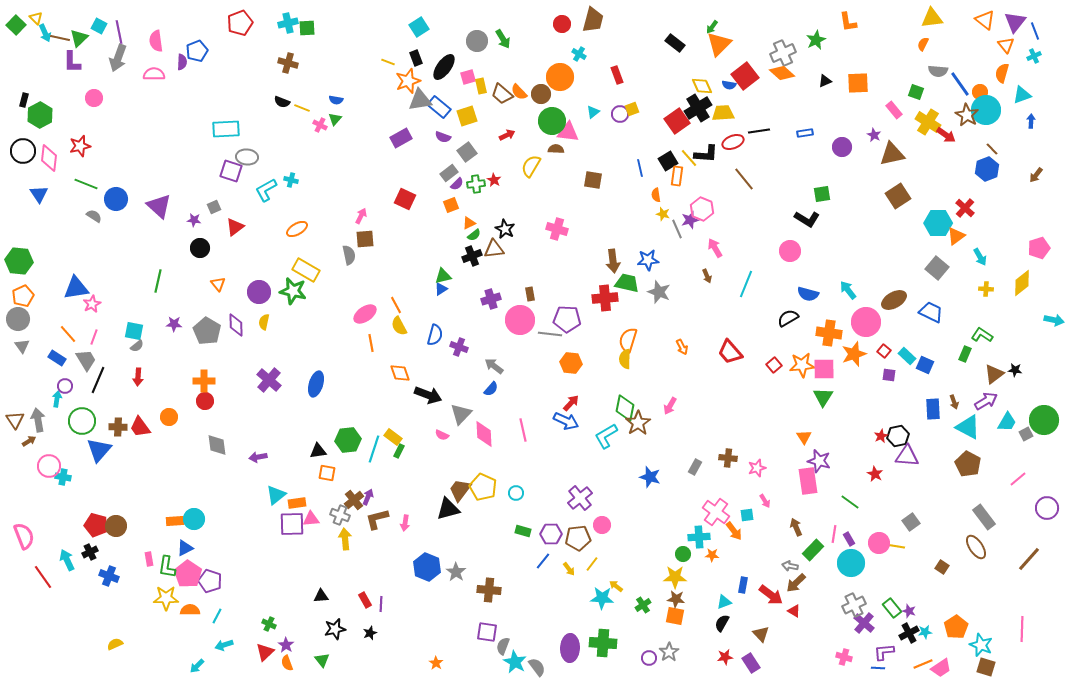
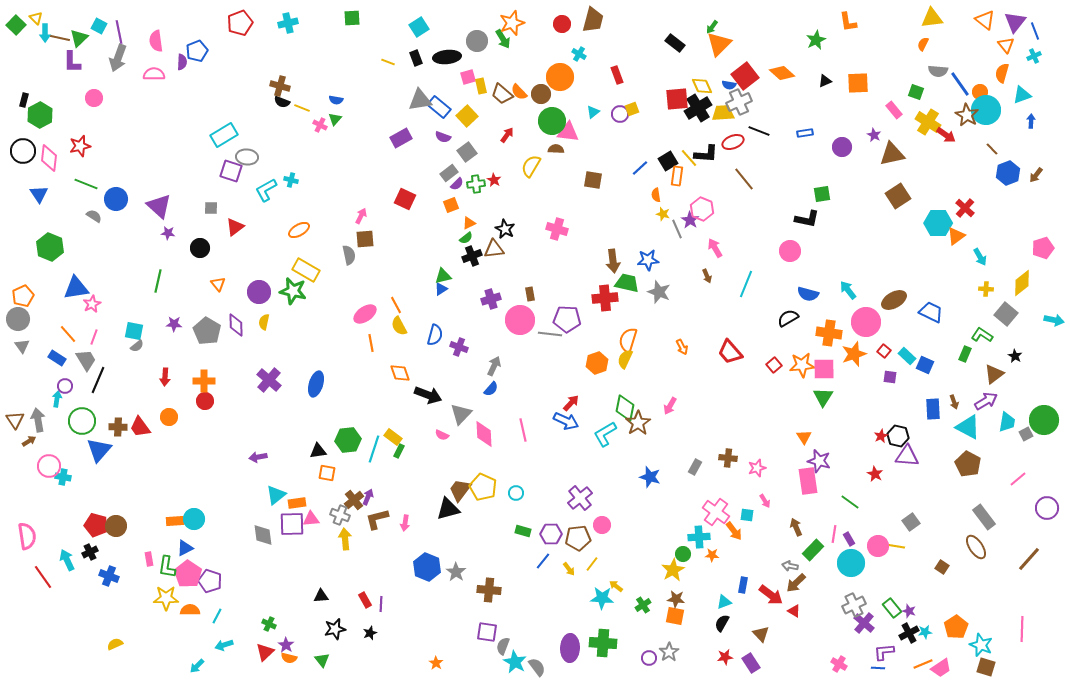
green square at (307, 28): moved 45 px right, 10 px up
cyan arrow at (45, 33): rotated 24 degrees clockwise
gray cross at (783, 53): moved 44 px left, 49 px down
brown cross at (288, 63): moved 8 px left, 23 px down
black ellipse at (444, 67): moved 3 px right, 10 px up; rotated 48 degrees clockwise
orange star at (408, 81): moved 104 px right, 58 px up
yellow square at (467, 116): rotated 25 degrees counterclockwise
red square at (677, 121): moved 22 px up; rotated 30 degrees clockwise
cyan rectangle at (226, 129): moved 2 px left, 6 px down; rotated 28 degrees counterclockwise
black line at (759, 131): rotated 30 degrees clockwise
red arrow at (507, 135): rotated 28 degrees counterclockwise
blue line at (640, 168): rotated 60 degrees clockwise
blue hexagon at (987, 169): moved 21 px right, 4 px down
gray square at (214, 207): moved 3 px left, 1 px down; rotated 24 degrees clockwise
black L-shape at (807, 219): rotated 20 degrees counterclockwise
purple star at (194, 220): moved 26 px left, 13 px down
purple star at (690, 220): rotated 24 degrees counterclockwise
orange ellipse at (297, 229): moved 2 px right, 1 px down
green semicircle at (474, 235): moved 8 px left, 3 px down
pink pentagon at (1039, 248): moved 4 px right
green hexagon at (19, 261): moved 31 px right, 14 px up; rotated 16 degrees clockwise
gray square at (937, 268): moved 69 px right, 46 px down
yellow semicircle at (625, 359): rotated 24 degrees clockwise
orange hexagon at (571, 363): moved 26 px right; rotated 25 degrees counterclockwise
gray arrow at (494, 366): rotated 78 degrees clockwise
black star at (1015, 370): moved 14 px up; rotated 24 degrees clockwise
purple square at (889, 375): moved 1 px right, 2 px down
red arrow at (138, 377): moved 27 px right
cyan trapezoid at (1007, 422): rotated 20 degrees counterclockwise
cyan L-shape at (606, 436): moved 1 px left, 2 px up
black hexagon at (898, 436): rotated 25 degrees clockwise
gray diamond at (217, 445): moved 46 px right, 90 px down
cyan square at (747, 515): rotated 16 degrees clockwise
pink semicircle at (24, 536): moved 3 px right; rotated 12 degrees clockwise
pink circle at (879, 543): moved 1 px left, 3 px down
yellow star at (675, 577): moved 2 px left, 7 px up; rotated 30 degrees counterclockwise
pink cross at (844, 657): moved 5 px left, 7 px down; rotated 14 degrees clockwise
orange semicircle at (287, 663): moved 2 px right, 5 px up; rotated 56 degrees counterclockwise
